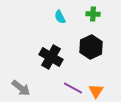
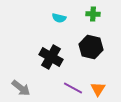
cyan semicircle: moved 1 px left, 1 px down; rotated 48 degrees counterclockwise
black hexagon: rotated 20 degrees counterclockwise
orange triangle: moved 2 px right, 2 px up
